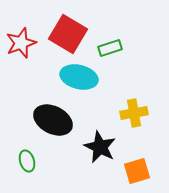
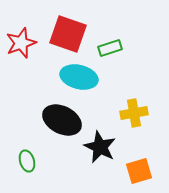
red square: rotated 12 degrees counterclockwise
black ellipse: moved 9 px right
orange square: moved 2 px right
